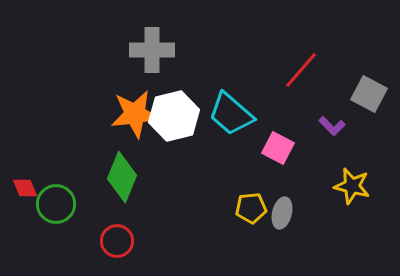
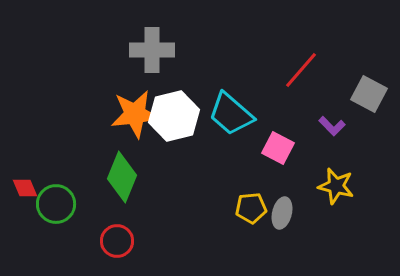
yellow star: moved 16 px left
